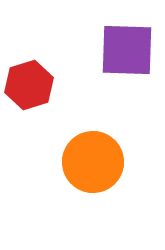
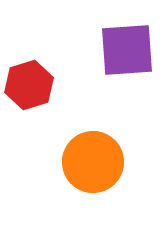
purple square: rotated 6 degrees counterclockwise
